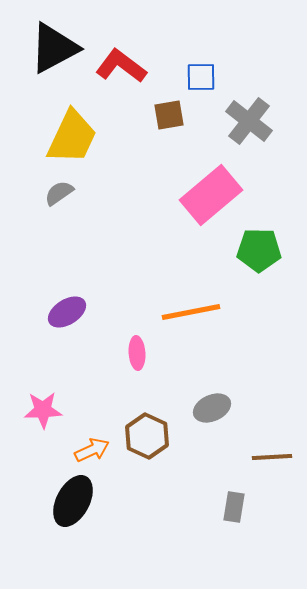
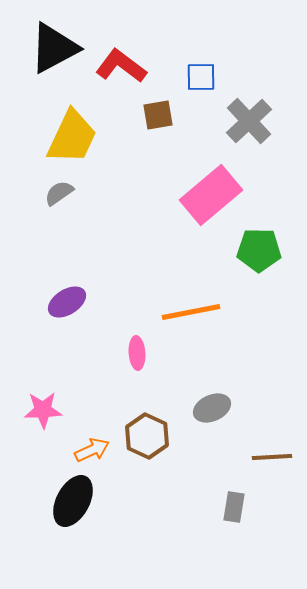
brown square: moved 11 px left
gray cross: rotated 9 degrees clockwise
purple ellipse: moved 10 px up
